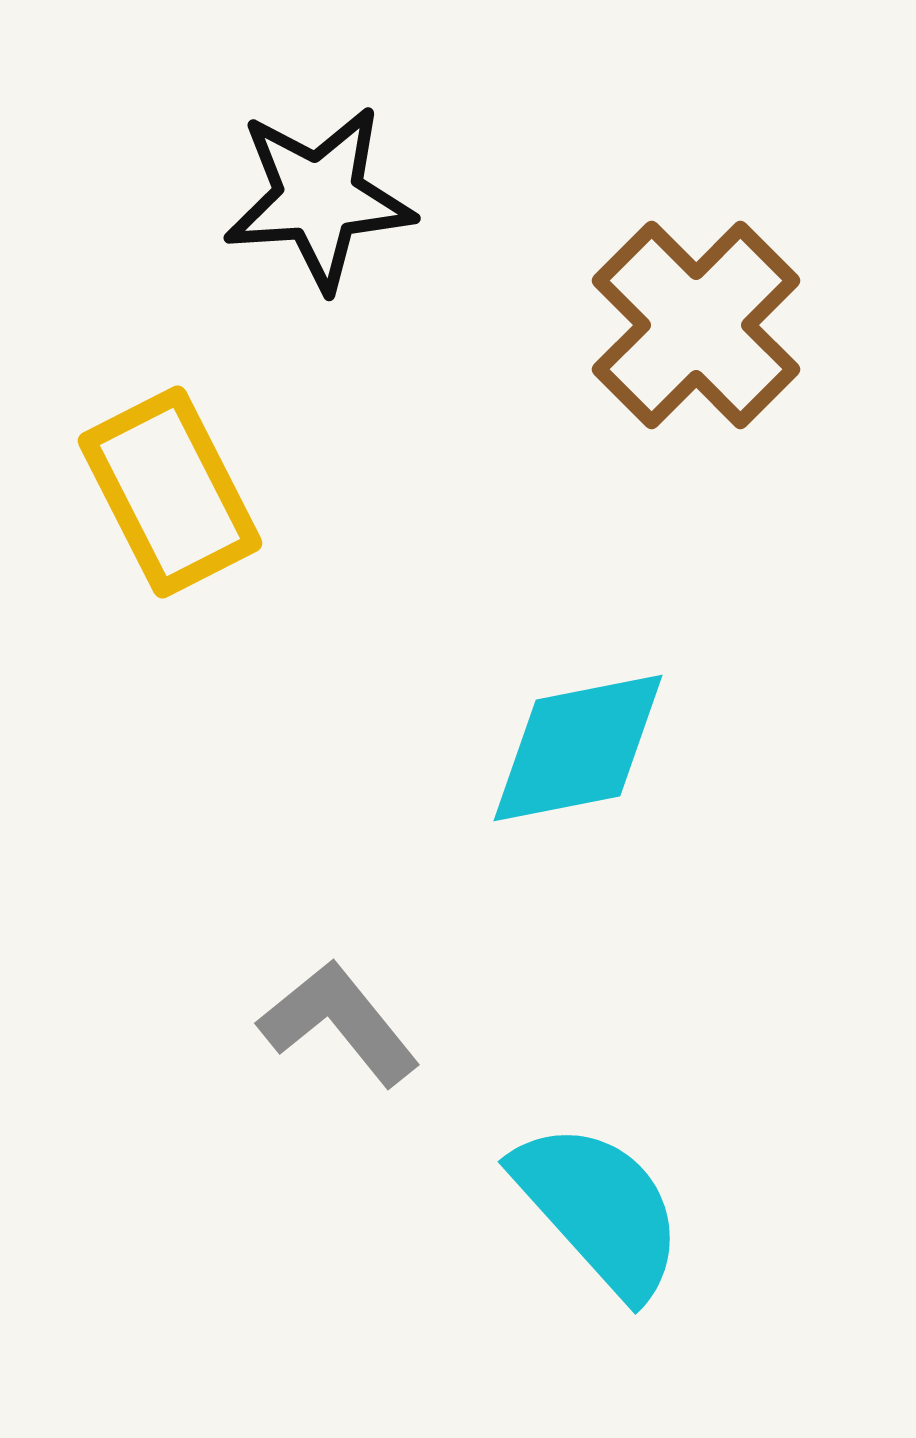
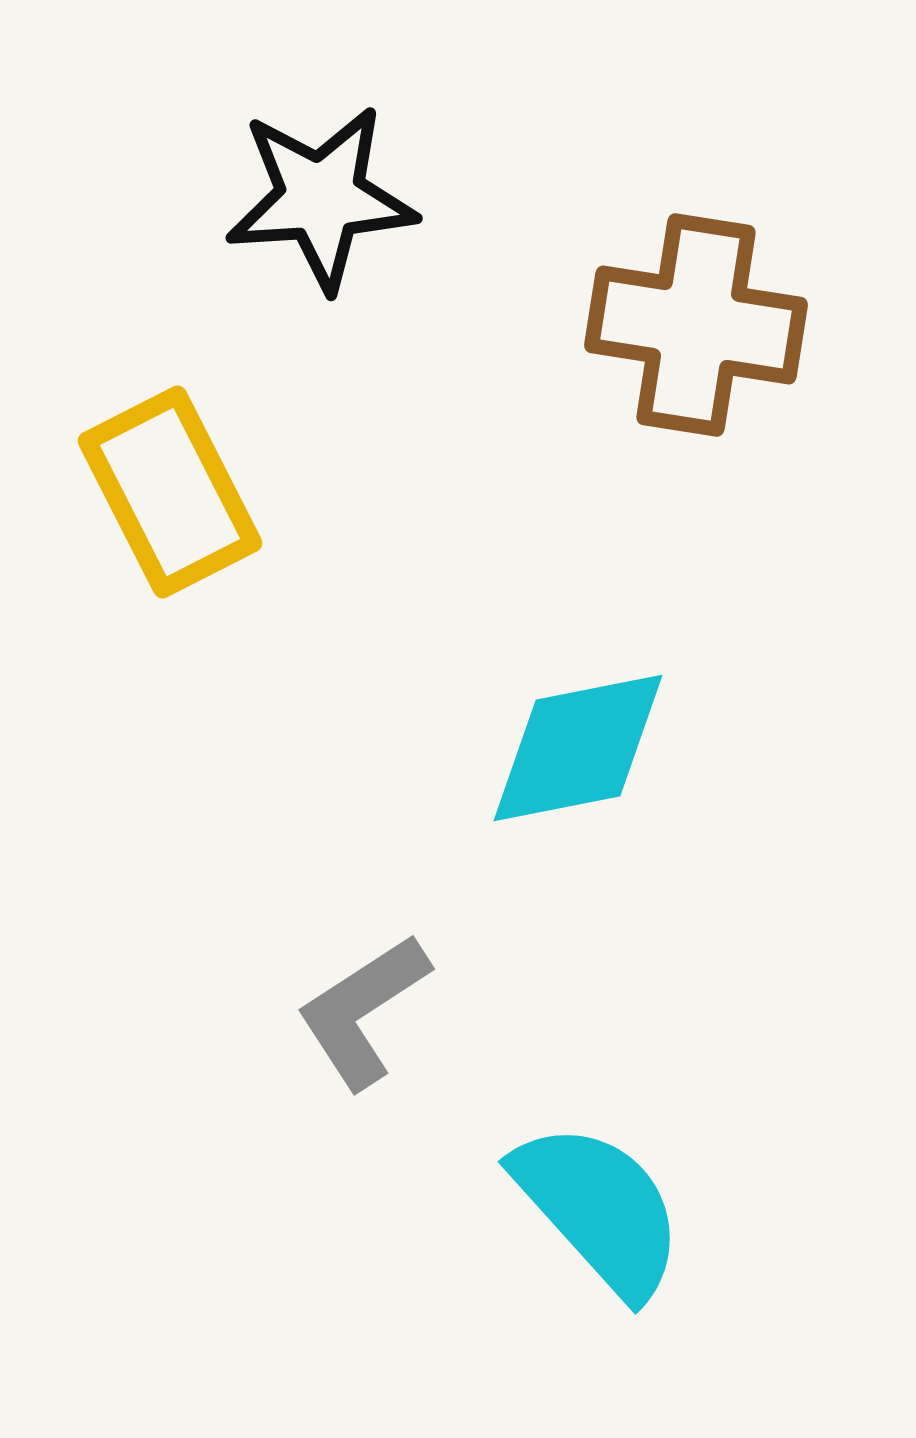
black star: moved 2 px right
brown cross: rotated 36 degrees counterclockwise
gray L-shape: moved 24 px right, 12 px up; rotated 84 degrees counterclockwise
